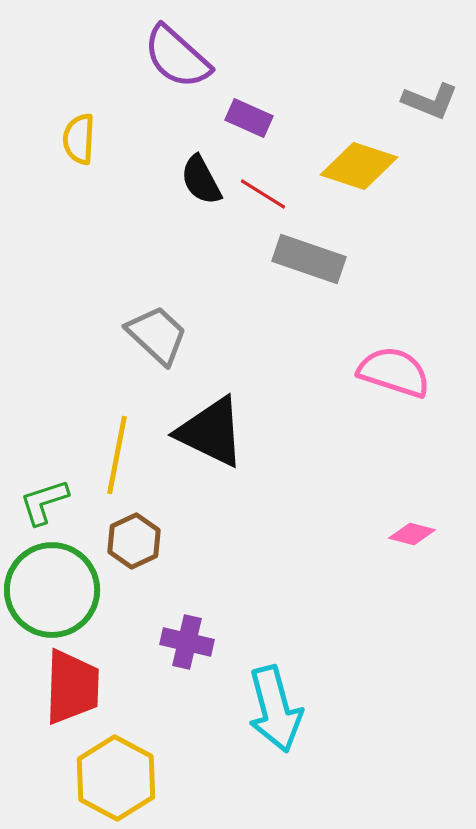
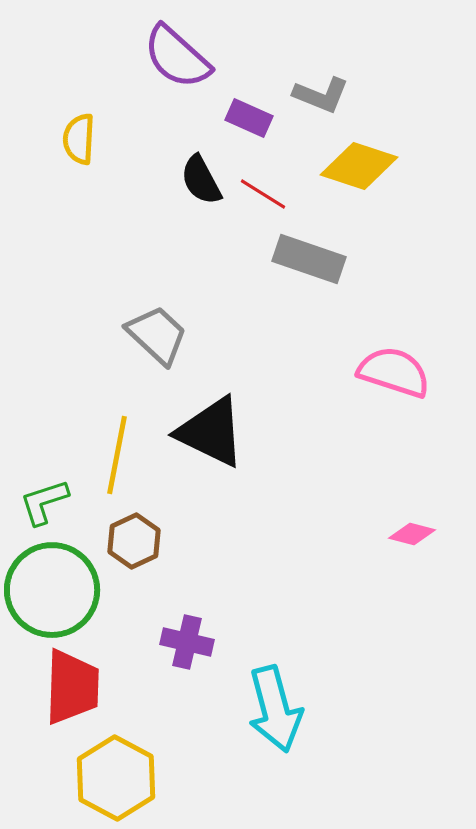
gray L-shape: moved 109 px left, 6 px up
